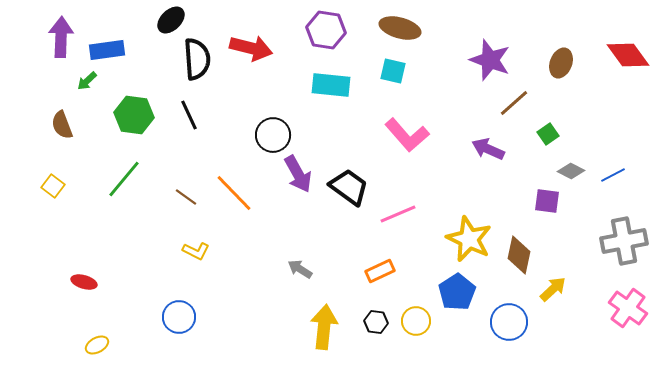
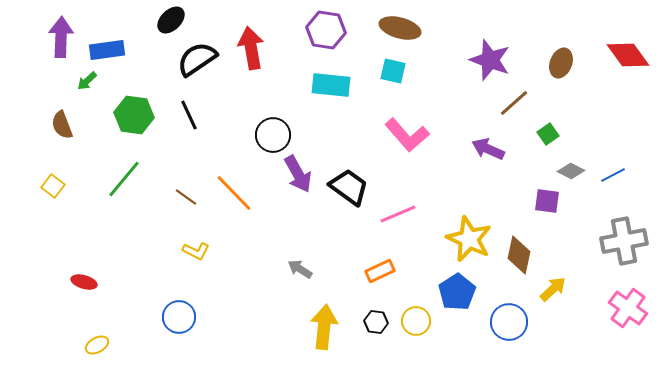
red arrow at (251, 48): rotated 114 degrees counterclockwise
black semicircle at (197, 59): rotated 120 degrees counterclockwise
